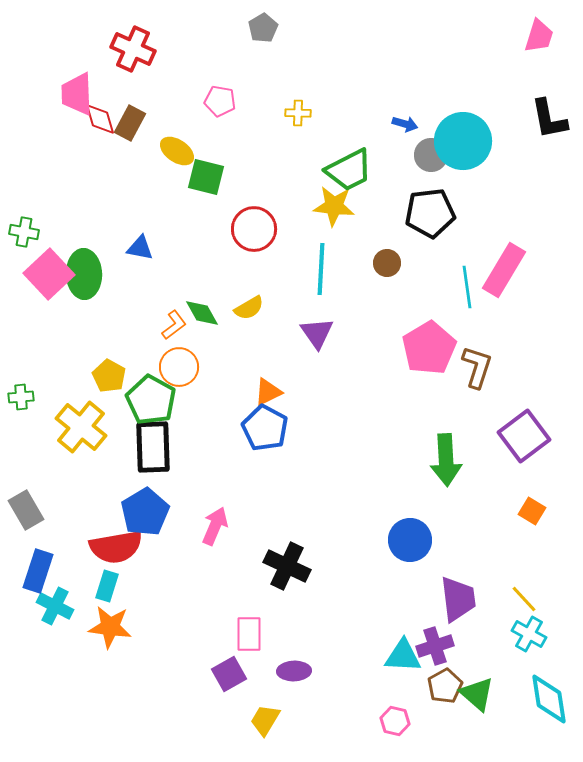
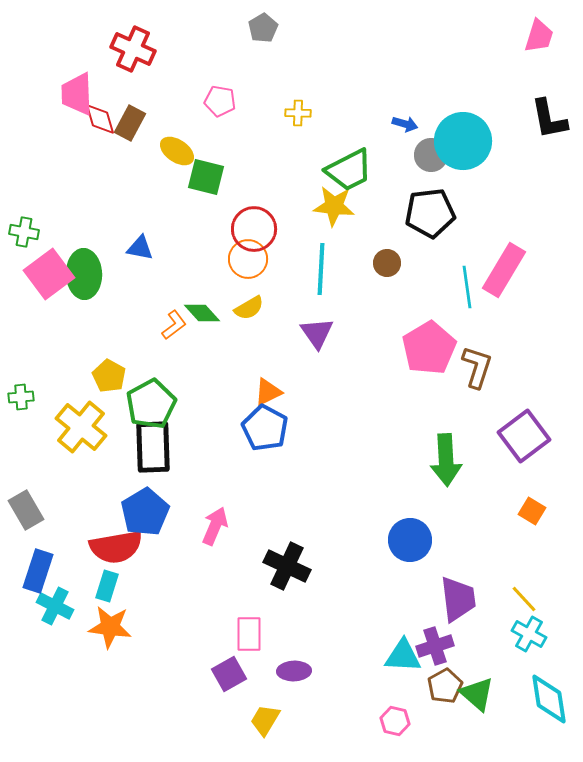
pink square at (49, 274): rotated 6 degrees clockwise
green diamond at (202, 313): rotated 12 degrees counterclockwise
orange circle at (179, 367): moved 69 px right, 108 px up
green pentagon at (151, 400): moved 4 px down; rotated 15 degrees clockwise
